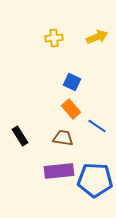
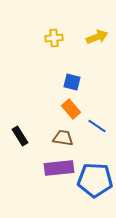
blue square: rotated 12 degrees counterclockwise
purple rectangle: moved 3 px up
